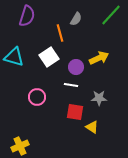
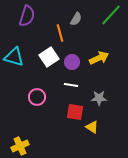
purple circle: moved 4 px left, 5 px up
